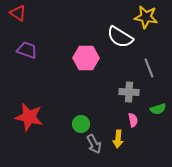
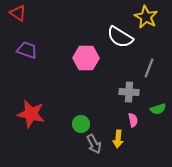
yellow star: rotated 20 degrees clockwise
gray line: rotated 42 degrees clockwise
red star: moved 2 px right, 3 px up
